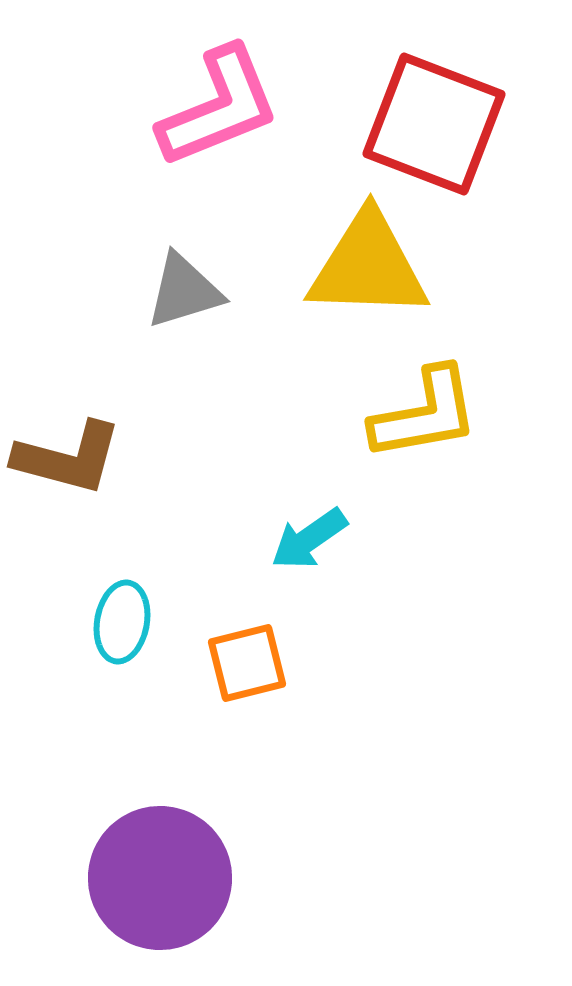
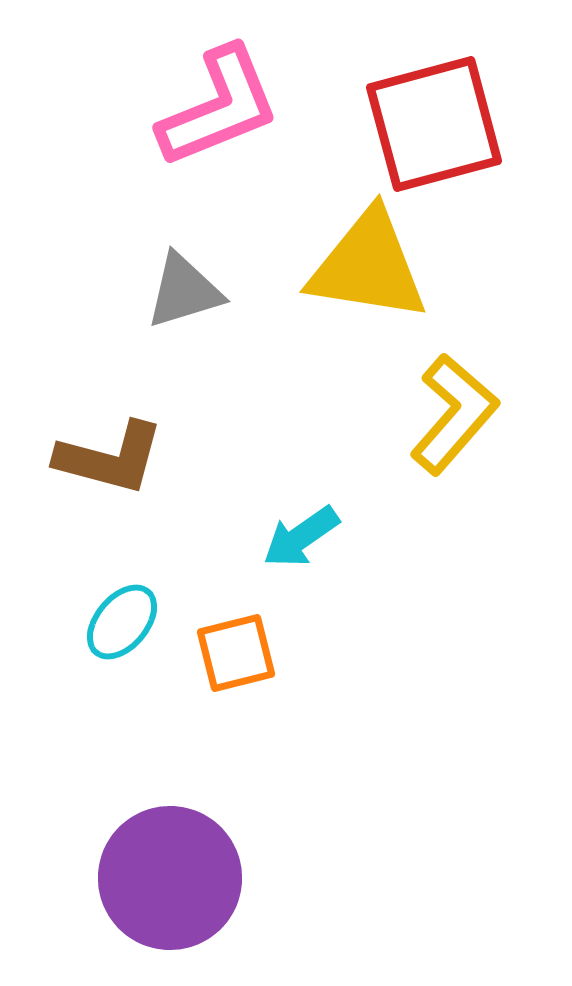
red square: rotated 36 degrees counterclockwise
yellow triangle: rotated 7 degrees clockwise
yellow L-shape: moved 29 px right; rotated 39 degrees counterclockwise
brown L-shape: moved 42 px right
cyan arrow: moved 8 px left, 2 px up
cyan ellipse: rotated 30 degrees clockwise
orange square: moved 11 px left, 10 px up
purple circle: moved 10 px right
